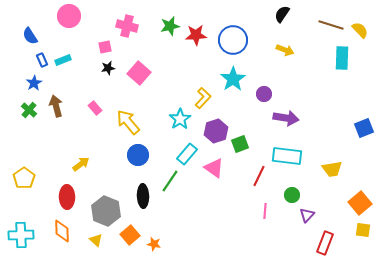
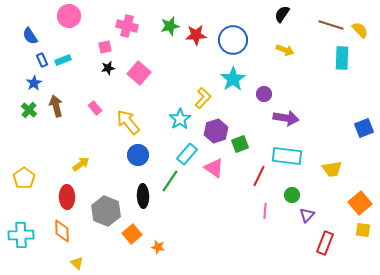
orange square at (130, 235): moved 2 px right, 1 px up
yellow triangle at (96, 240): moved 19 px left, 23 px down
orange star at (154, 244): moved 4 px right, 3 px down
